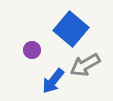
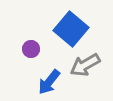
purple circle: moved 1 px left, 1 px up
blue arrow: moved 4 px left, 1 px down
